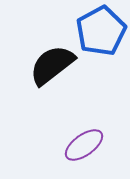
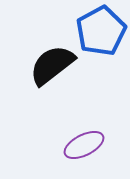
purple ellipse: rotated 9 degrees clockwise
